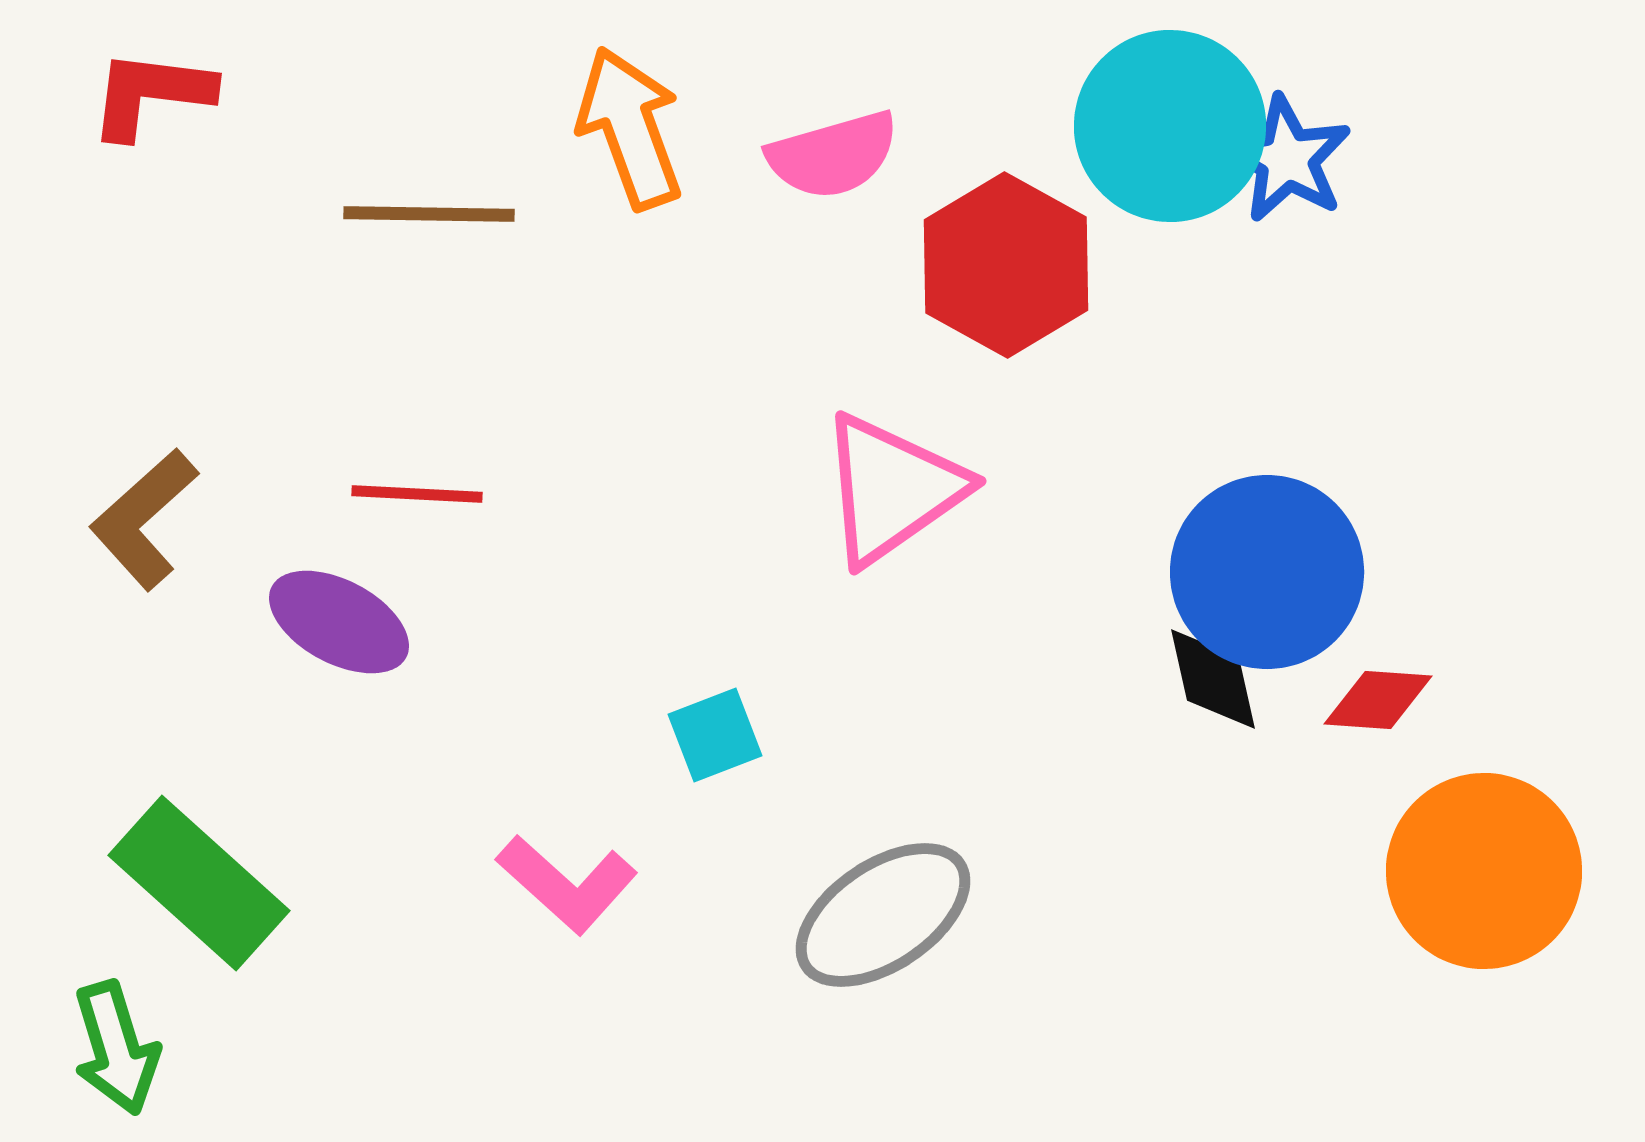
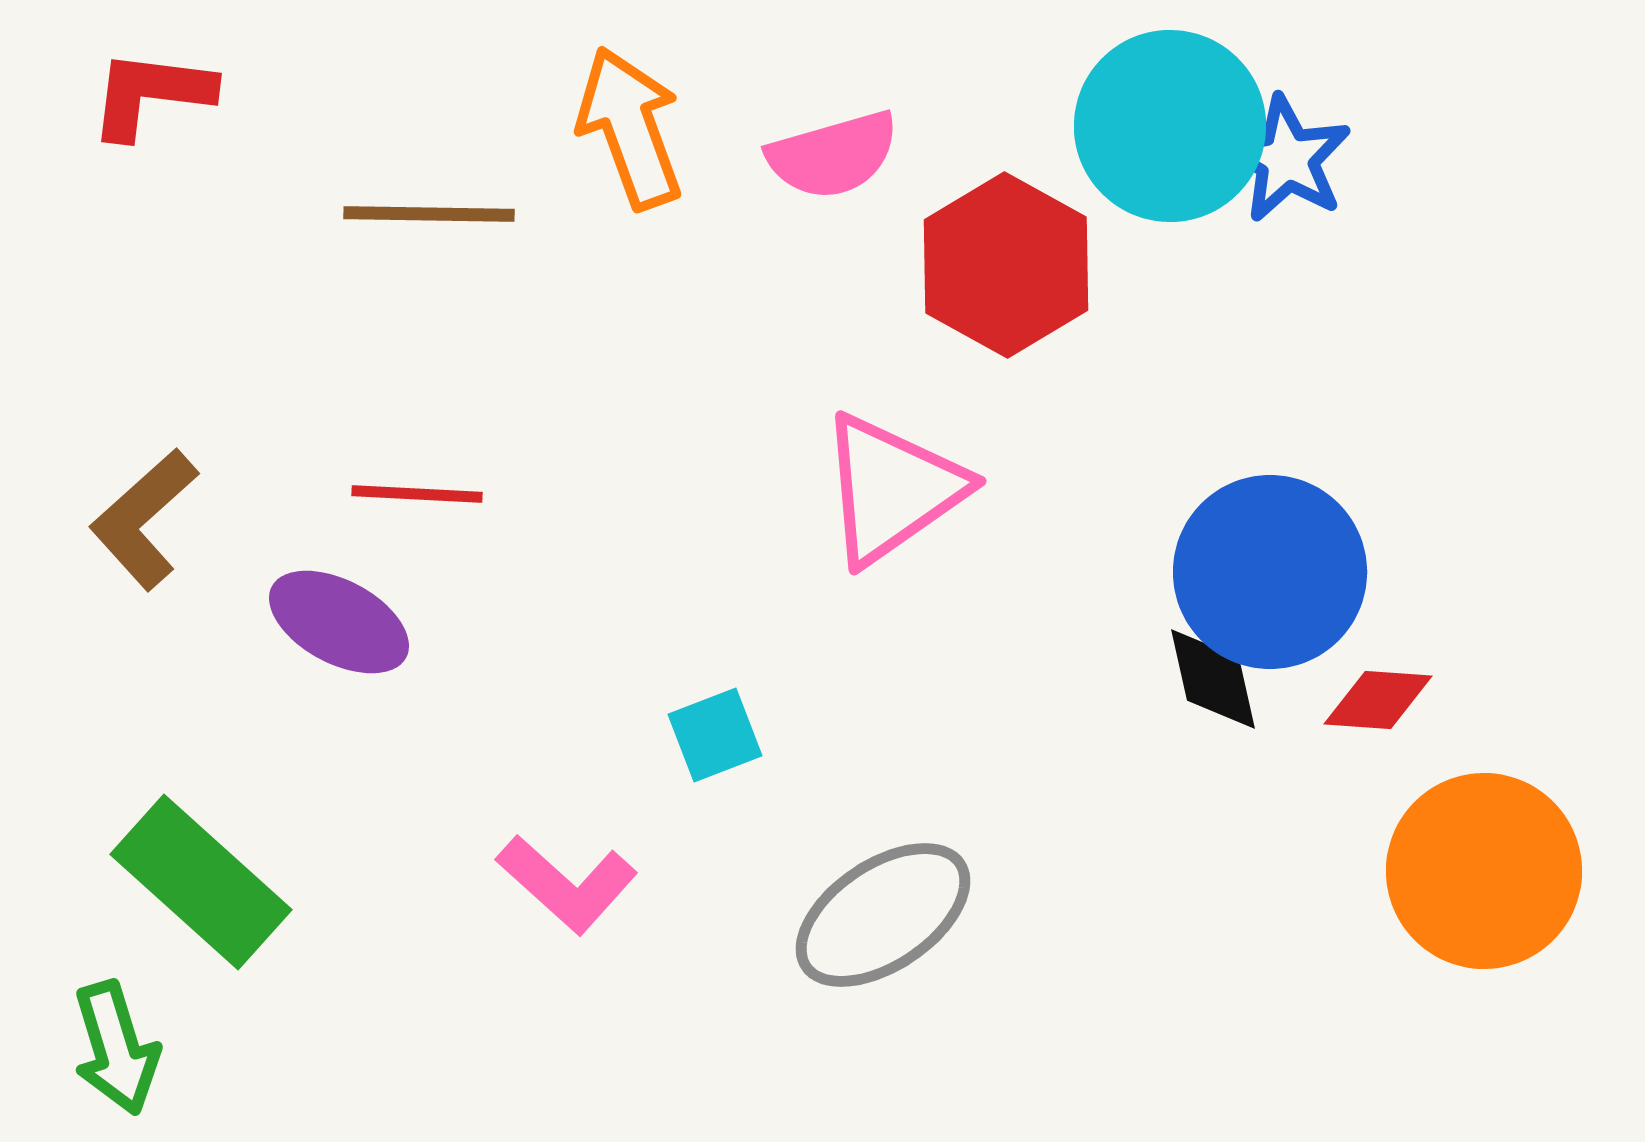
blue circle: moved 3 px right
green rectangle: moved 2 px right, 1 px up
